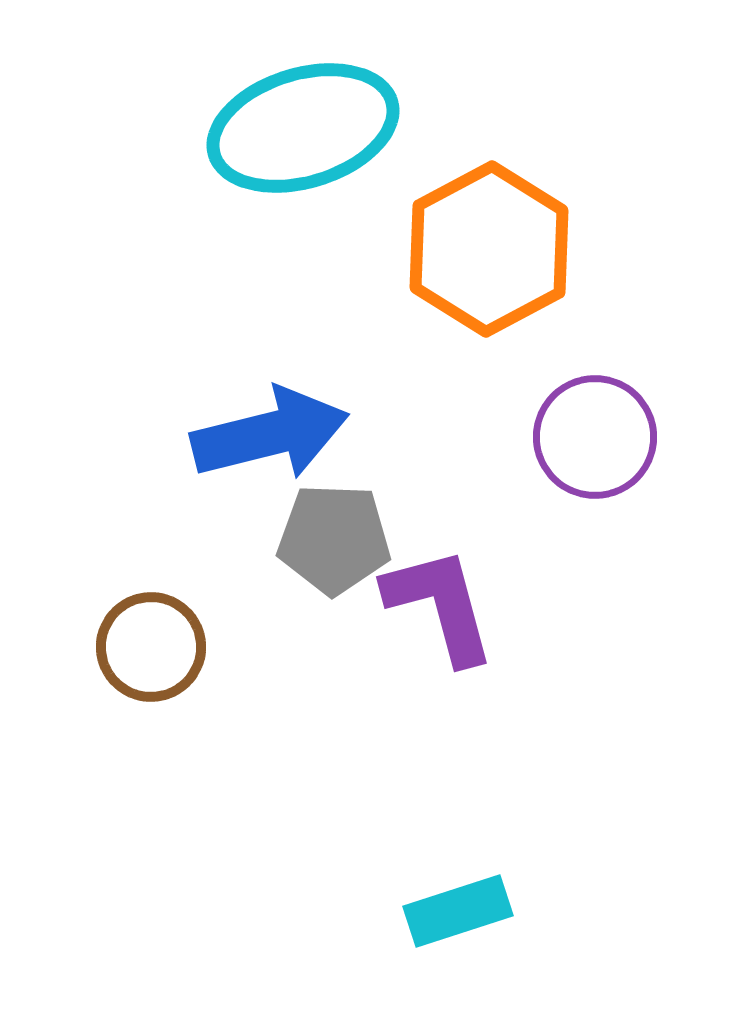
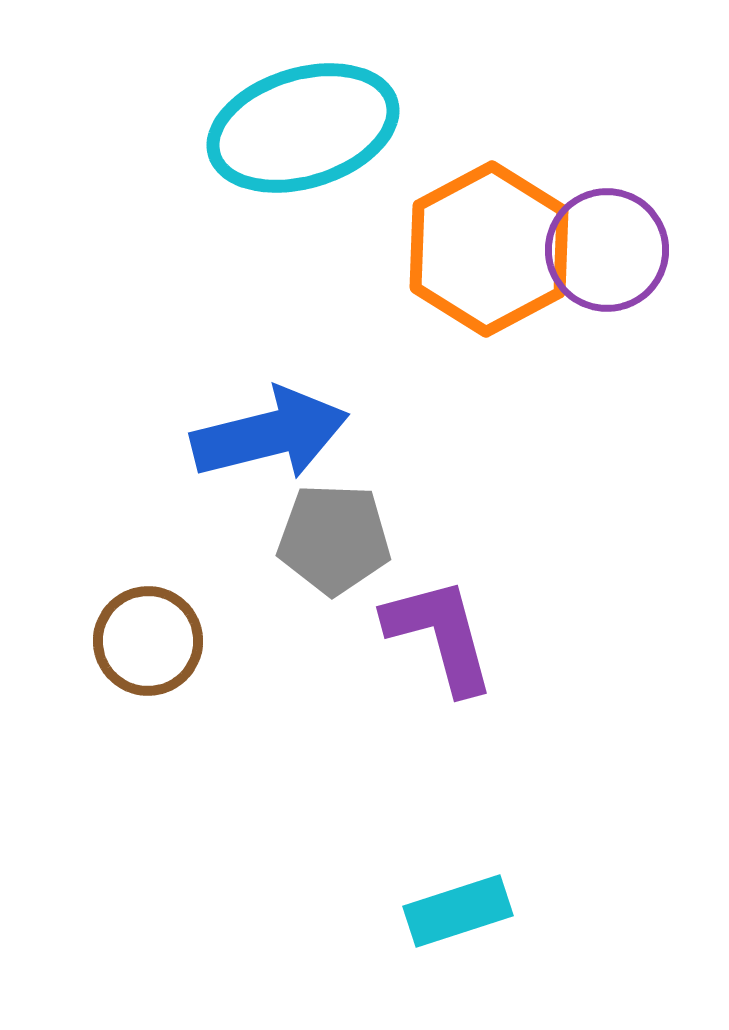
purple circle: moved 12 px right, 187 px up
purple L-shape: moved 30 px down
brown circle: moved 3 px left, 6 px up
